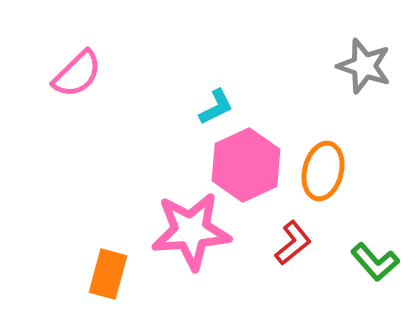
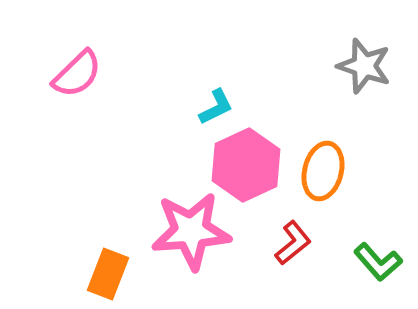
green L-shape: moved 3 px right
orange rectangle: rotated 6 degrees clockwise
